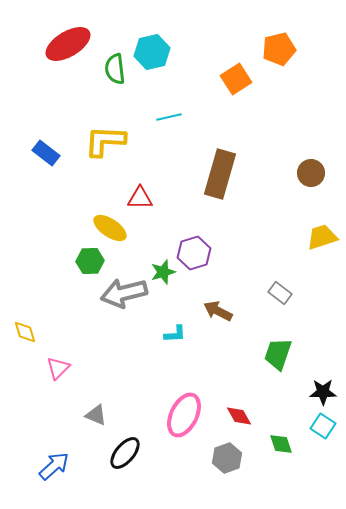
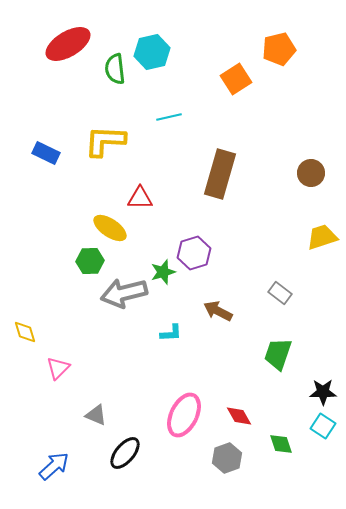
blue rectangle: rotated 12 degrees counterclockwise
cyan L-shape: moved 4 px left, 1 px up
